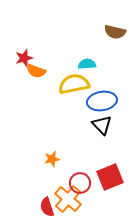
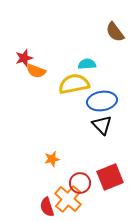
brown semicircle: rotated 40 degrees clockwise
